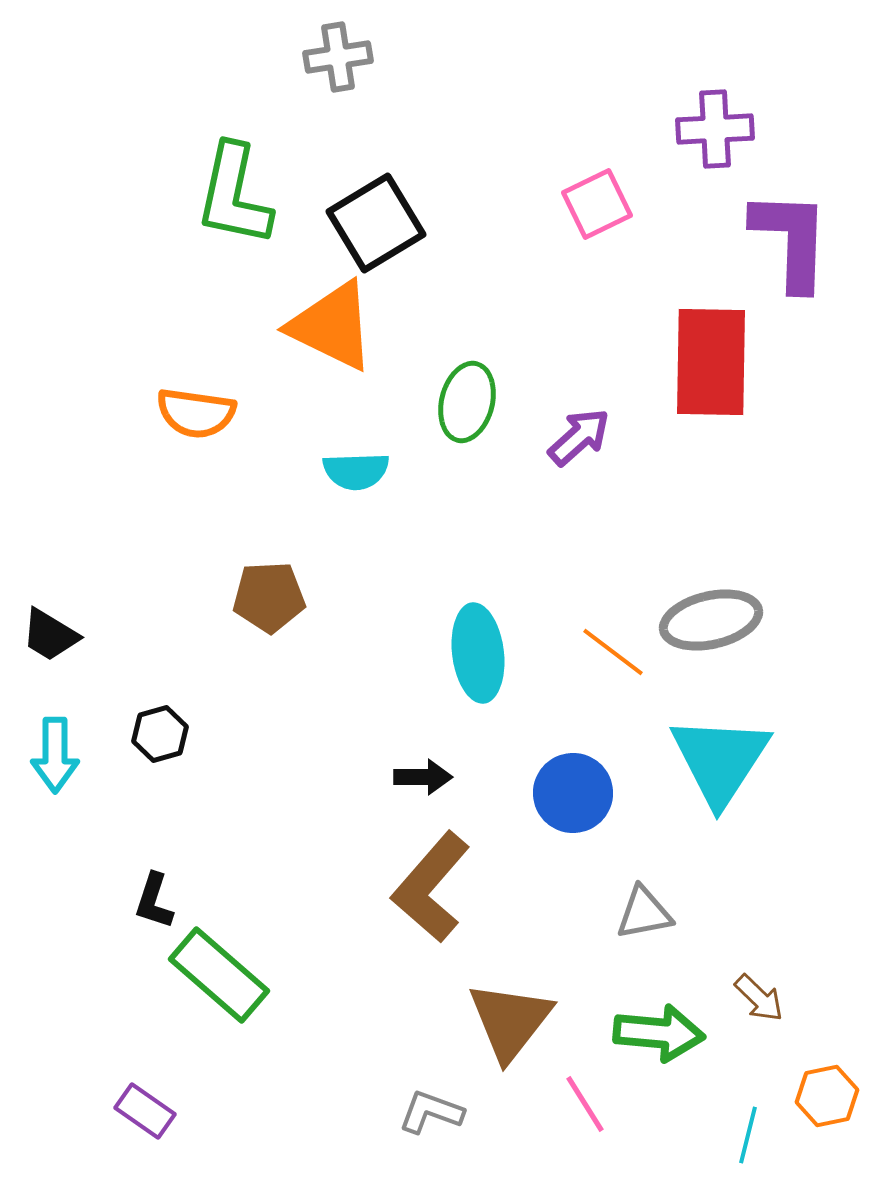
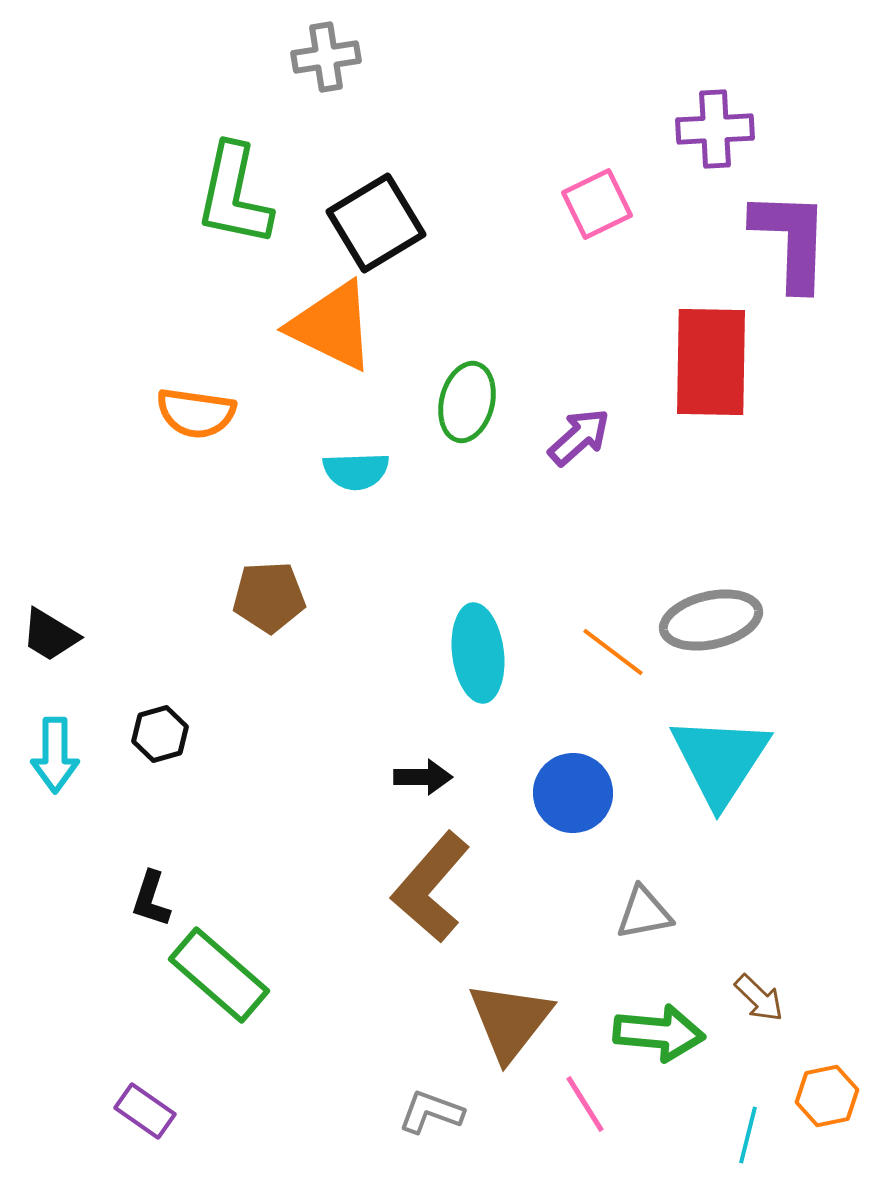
gray cross: moved 12 px left
black L-shape: moved 3 px left, 2 px up
